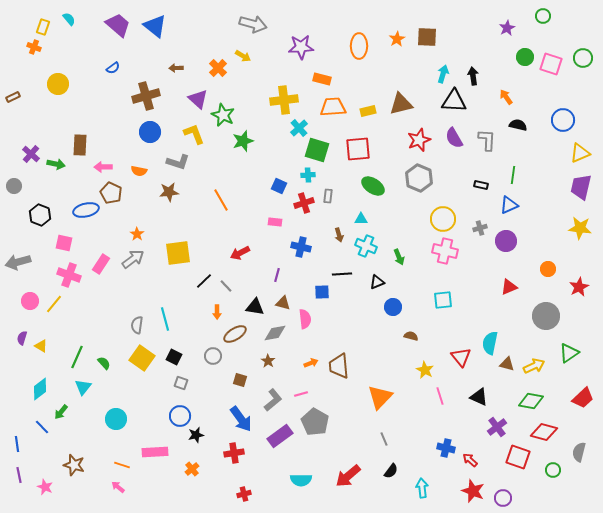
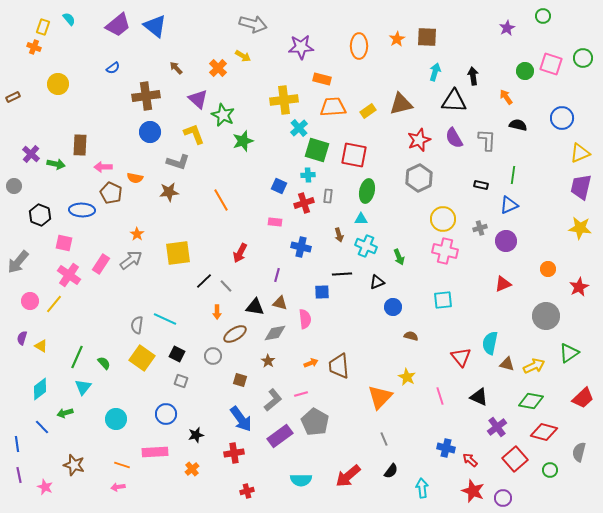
purple trapezoid at (118, 25): rotated 100 degrees clockwise
green circle at (525, 57): moved 14 px down
brown arrow at (176, 68): rotated 48 degrees clockwise
cyan arrow at (443, 74): moved 8 px left, 2 px up
brown cross at (146, 96): rotated 8 degrees clockwise
yellow rectangle at (368, 111): rotated 21 degrees counterclockwise
blue circle at (563, 120): moved 1 px left, 2 px up
red square at (358, 149): moved 4 px left, 6 px down; rotated 16 degrees clockwise
orange semicircle at (139, 171): moved 4 px left, 7 px down
gray hexagon at (419, 178): rotated 12 degrees clockwise
green ellipse at (373, 186): moved 6 px left, 5 px down; rotated 70 degrees clockwise
blue ellipse at (86, 210): moved 4 px left; rotated 15 degrees clockwise
red arrow at (240, 253): rotated 36 degrees counterclockwise
gray arrow at (133, 259): moved 2 px left, 1 px down
gray arrow at (18, 262): rotated 35 degrees counterclockwise
pink cross at (69, 275): rotated 15 degrees clockwise
red triangle at (509, 287): moved 6 px left, 3 px up
brown triangle at (283, 303): moved 3 px left
cyan line at (165, 319): rotated 50 degrees counterclockwise
black square at (174, 357): moved 3 px right, 3 px up
yellow star at (425, 370): moved 18 px left, 7 px down
gray square at (181, 383): moved 2 px up
green arrow at (61, 412): moved 4 px right, 1 px down; rotated 35 degrees clockwise
blue circle at (180, 416): moved 14 px left, 2 px up
red square at (518, 457): moved 3 px left, 2 px down; rotated 30 degrees clockwise
green circle at (553, 470): moved 3 px left
pink arrow at (118, 487): rotated 48 degrees counterclockwise
red cross at (244, 494): moved 3 px right, 3 px up
